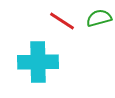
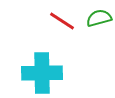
cyan cross: moved 4 px right, 11 px down
